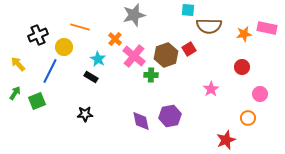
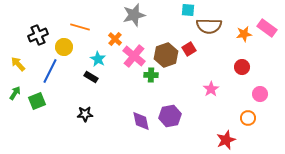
pink rectangle: rotated 24 degrees clockwise
